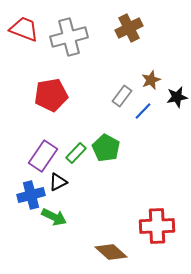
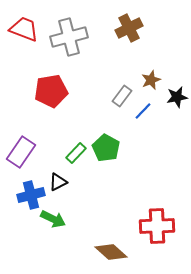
red pentagon: moved 4 px up
purple rectangle: moved 22 px left, 4 px up
green arrow: moved 1 px left, 2 px down
